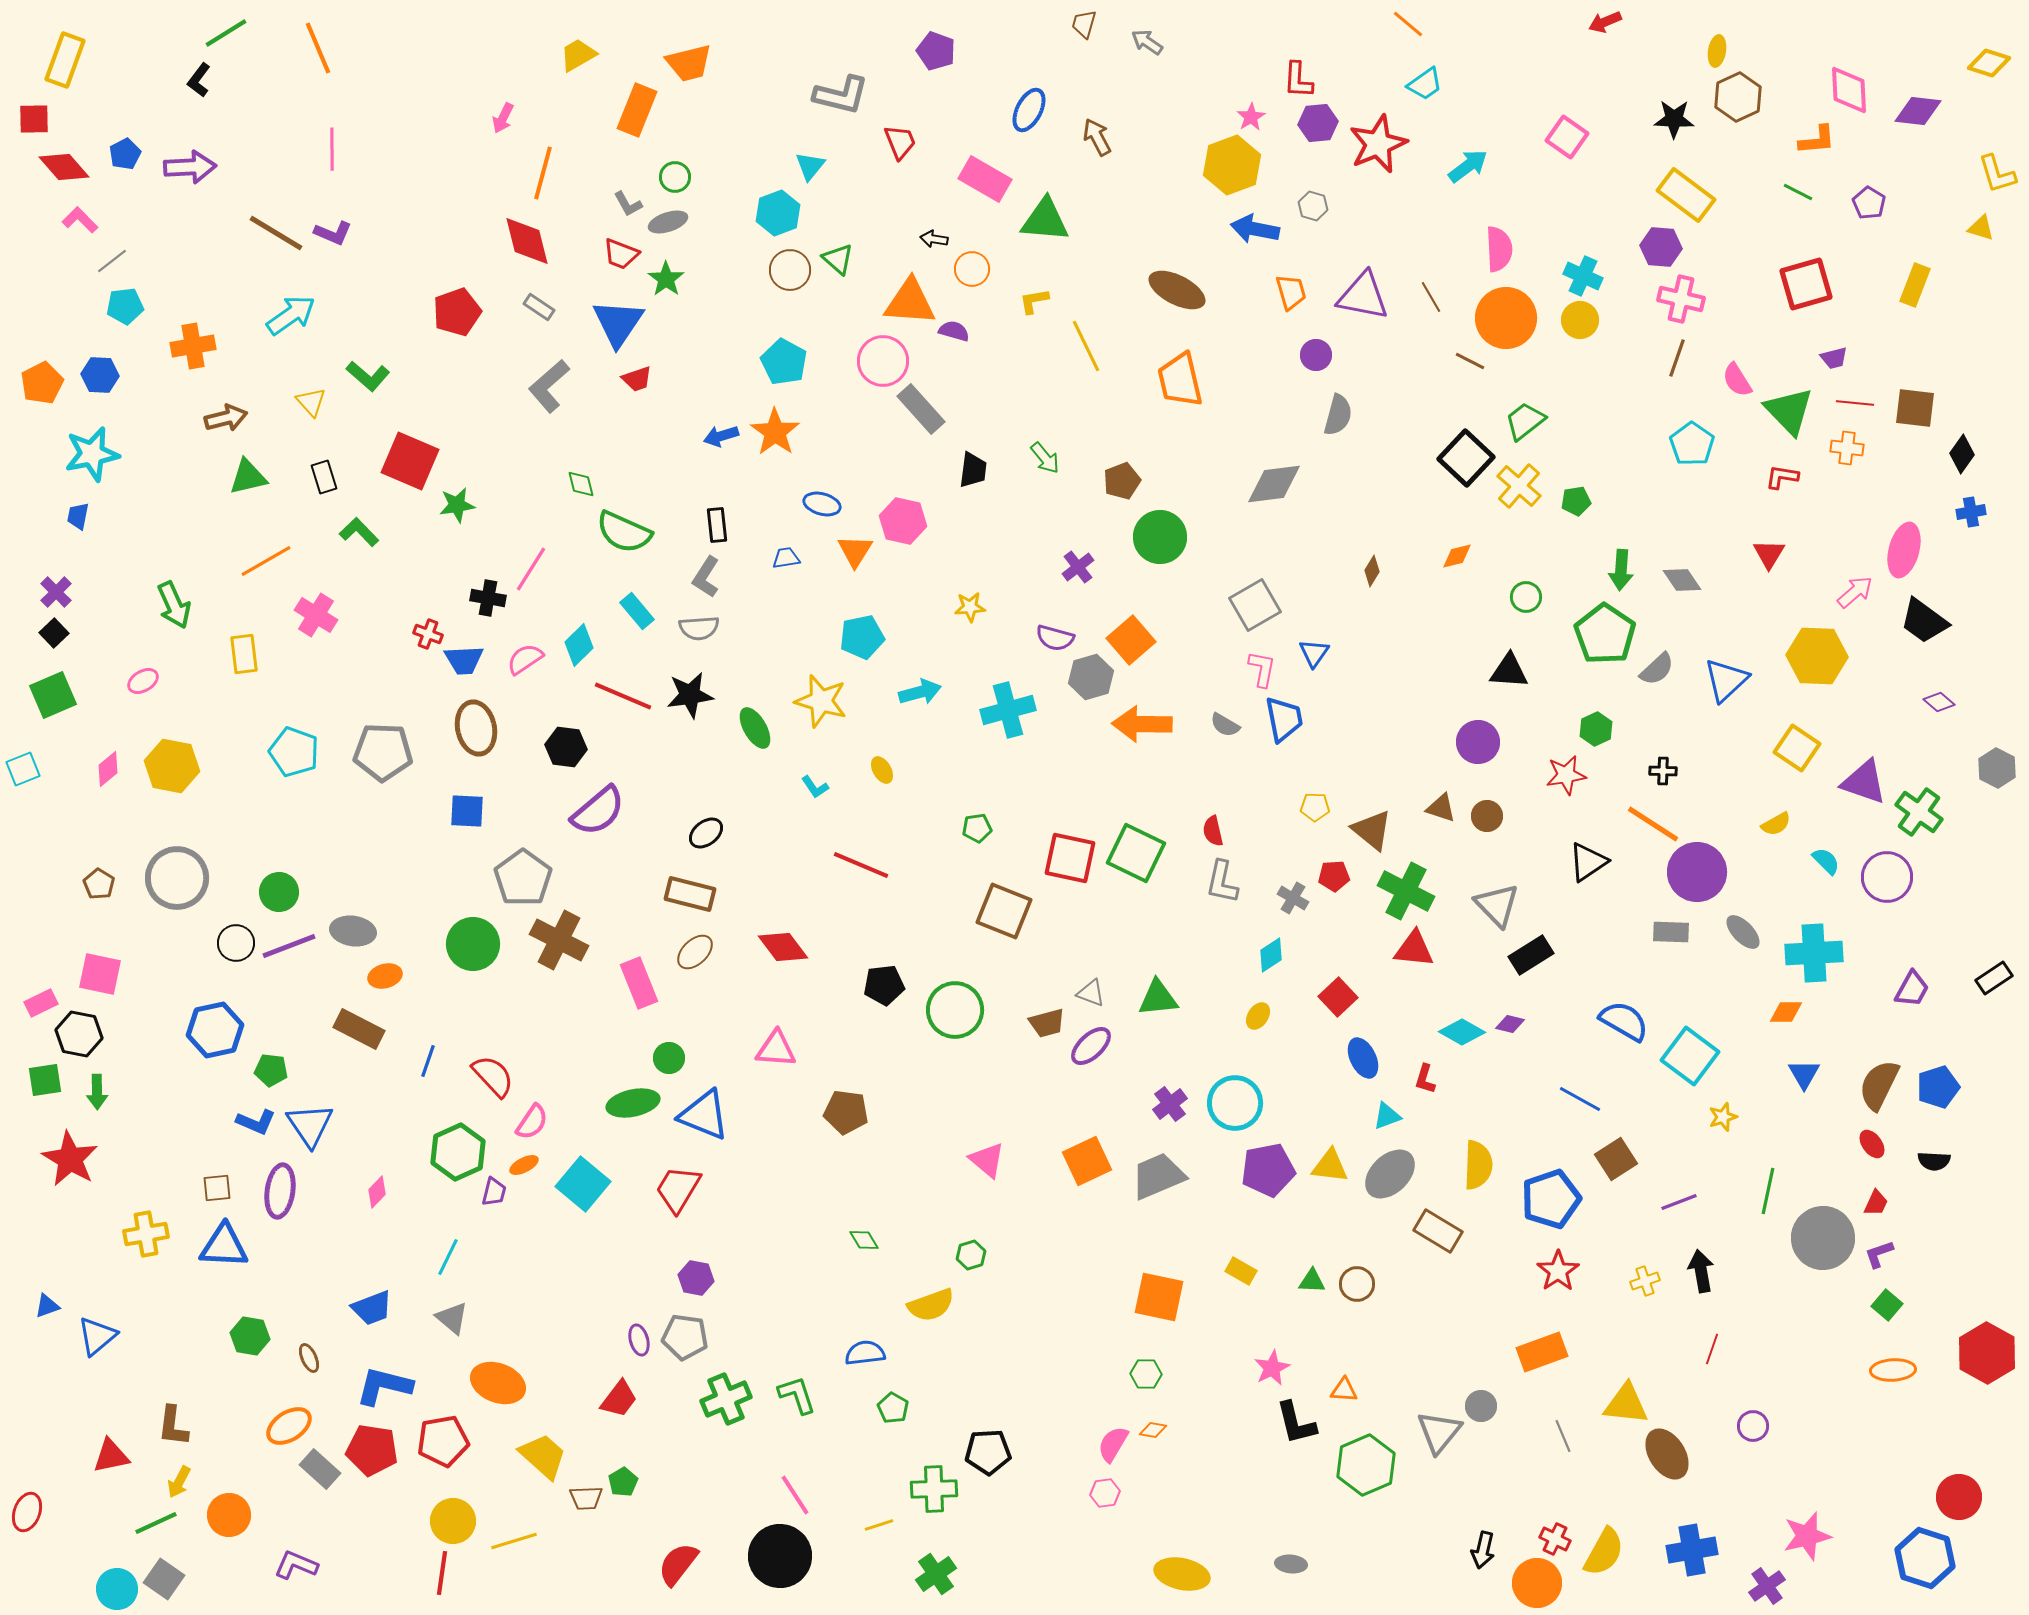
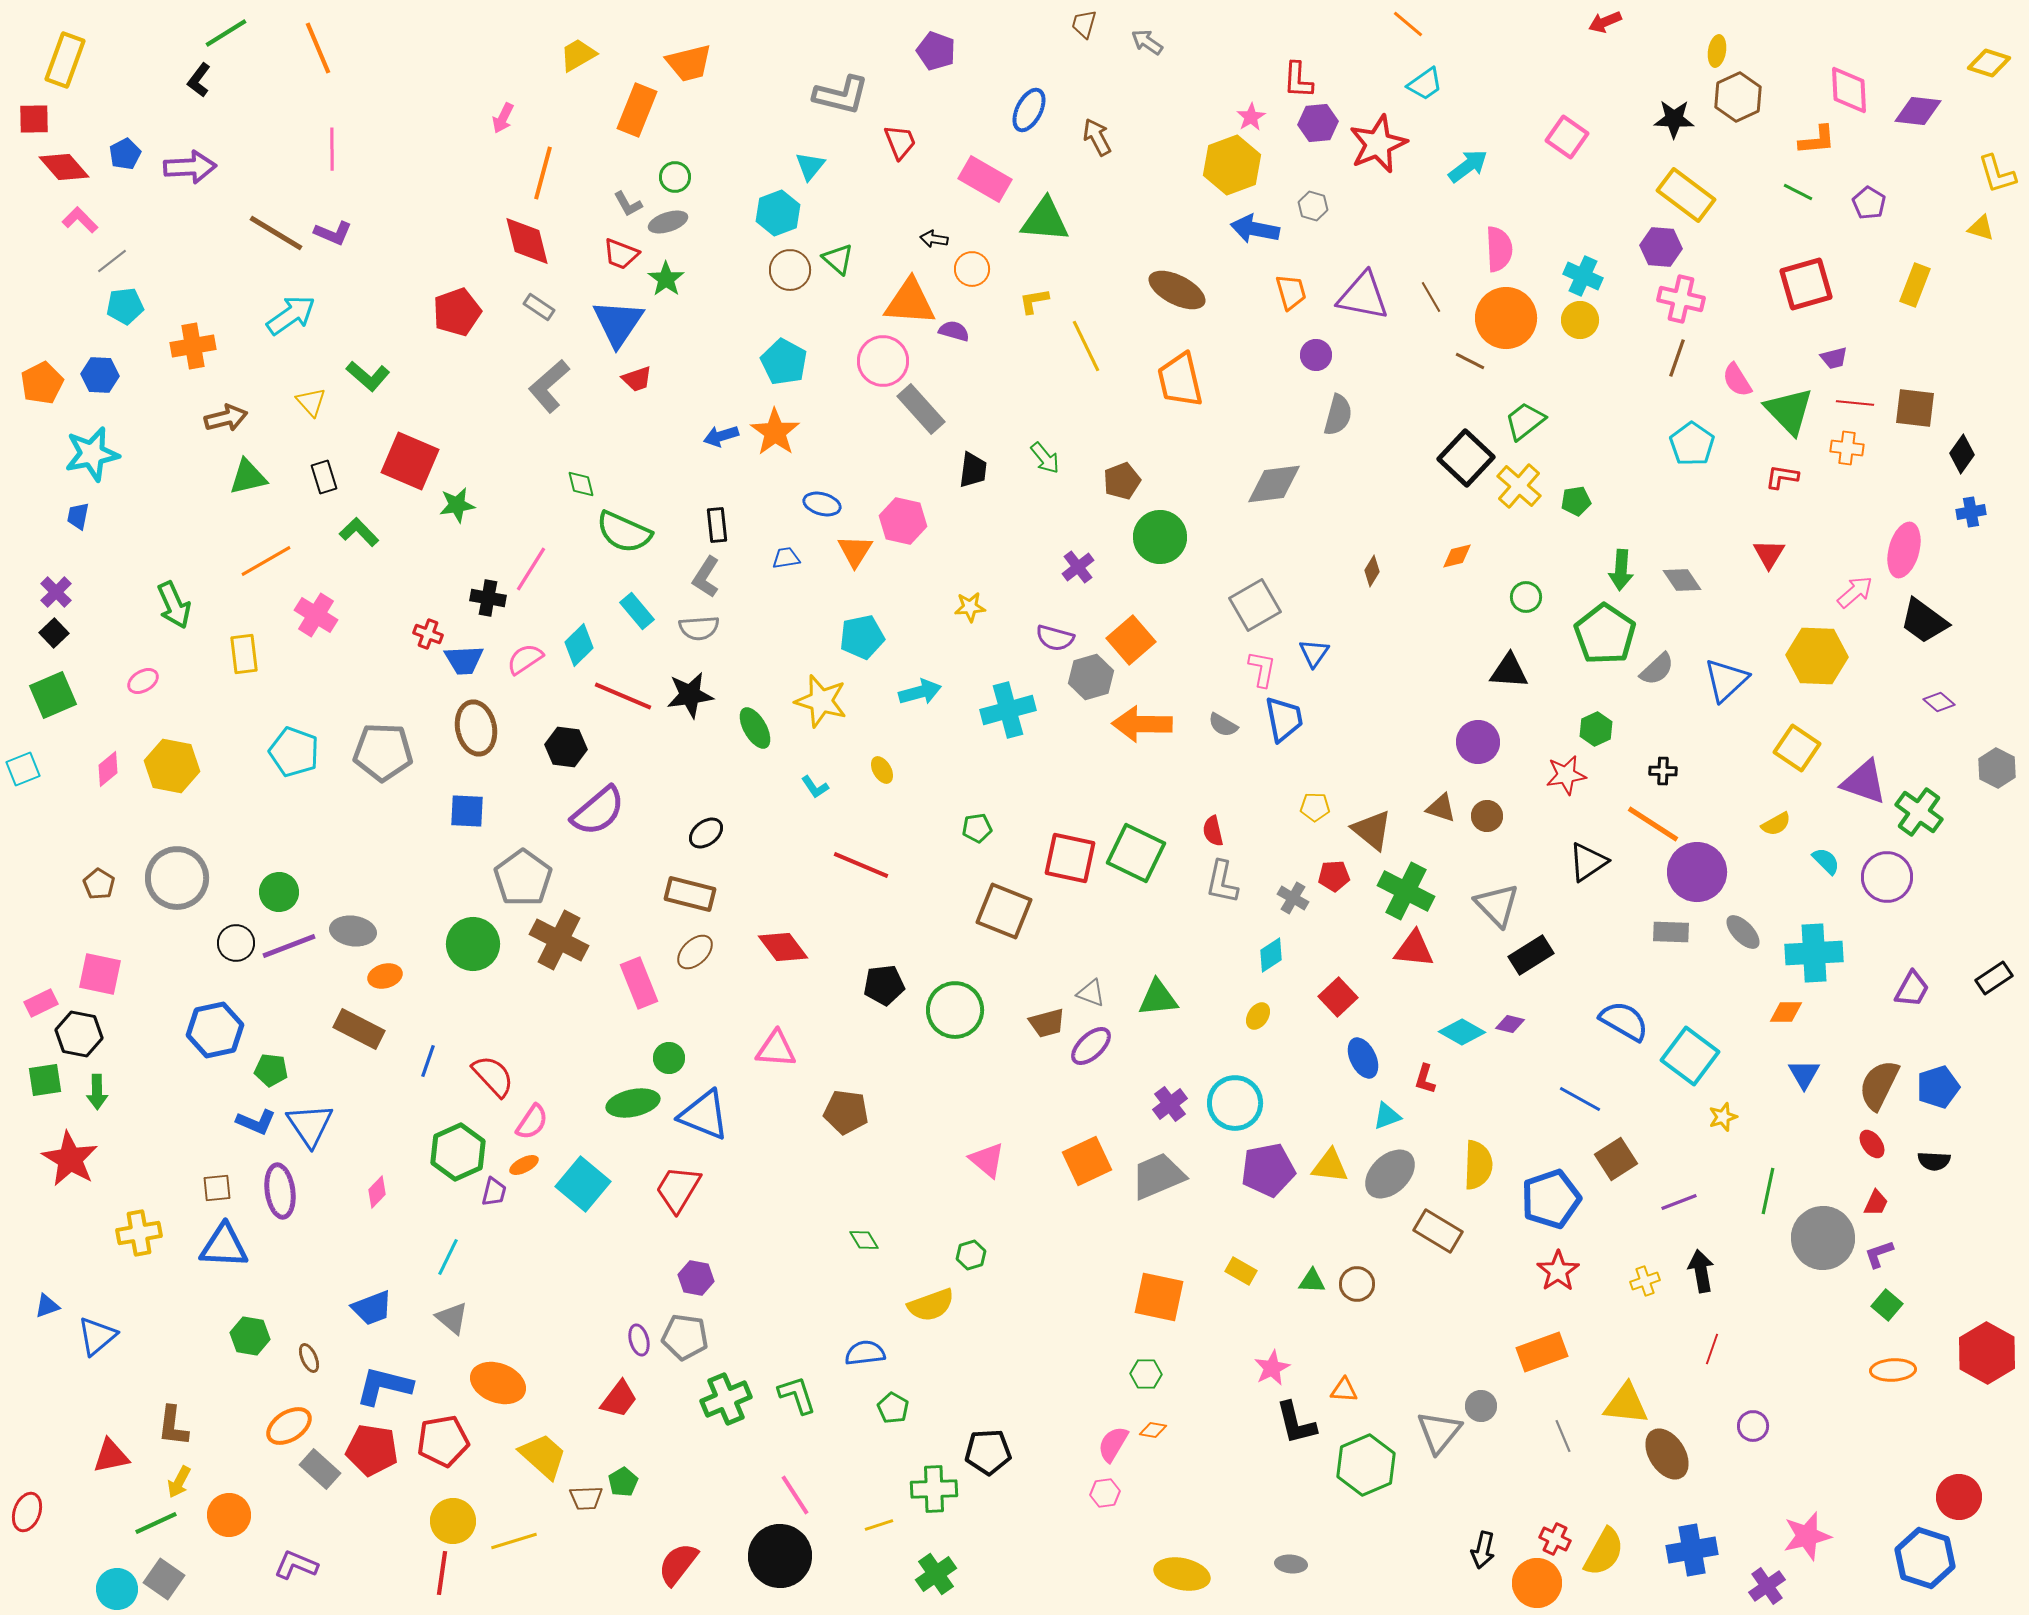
gray semicircle at (1225, 725): moved 2 px left
purple ellipse at (280, 1191): rotated 16 degrees counterclockwise
yellow cross at (146, 1234): moved 7 px left, 1 px up
